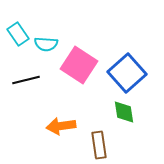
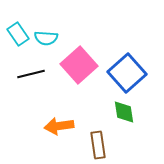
cyan semicircle: moved 6 px up
pink square: rotated 15 degrees clockwise
black line: moved 5 px right, 6 px up
orange arrow: moved 2 px left
brown rectangle: moved 1 px left
